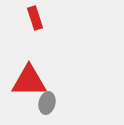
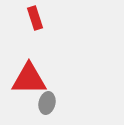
red triangle: moved 2 px up
